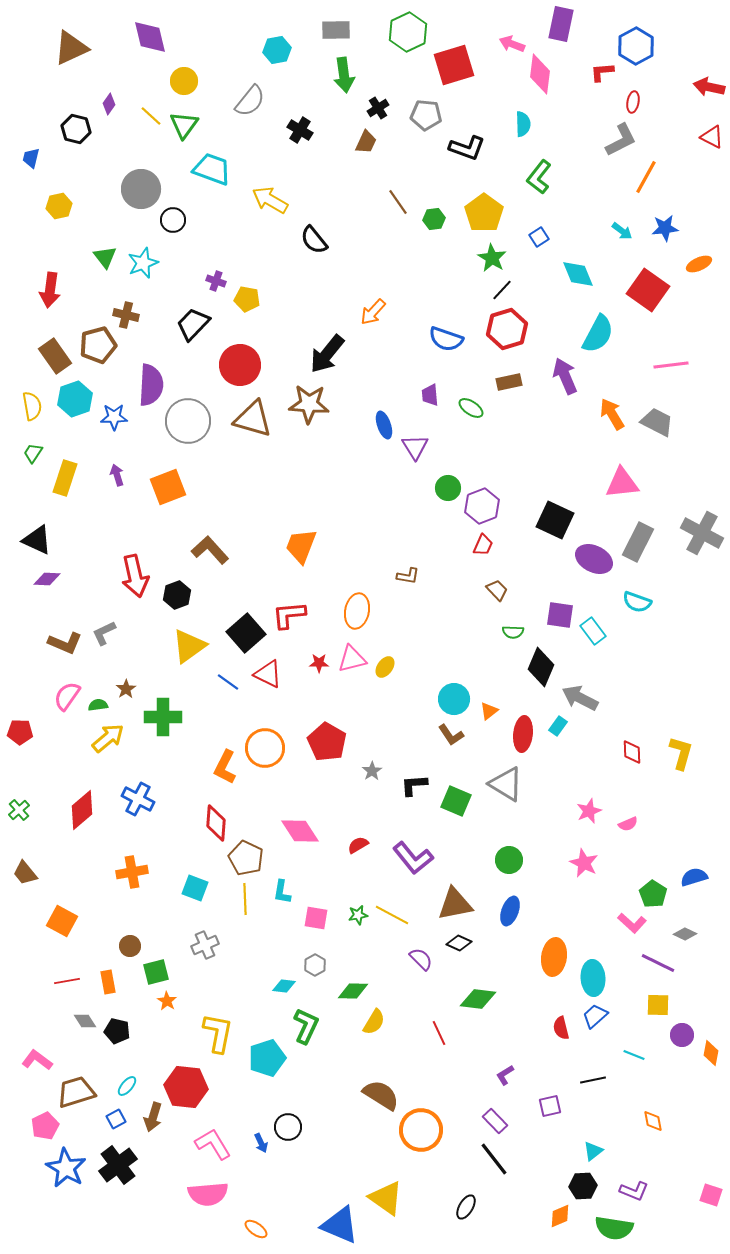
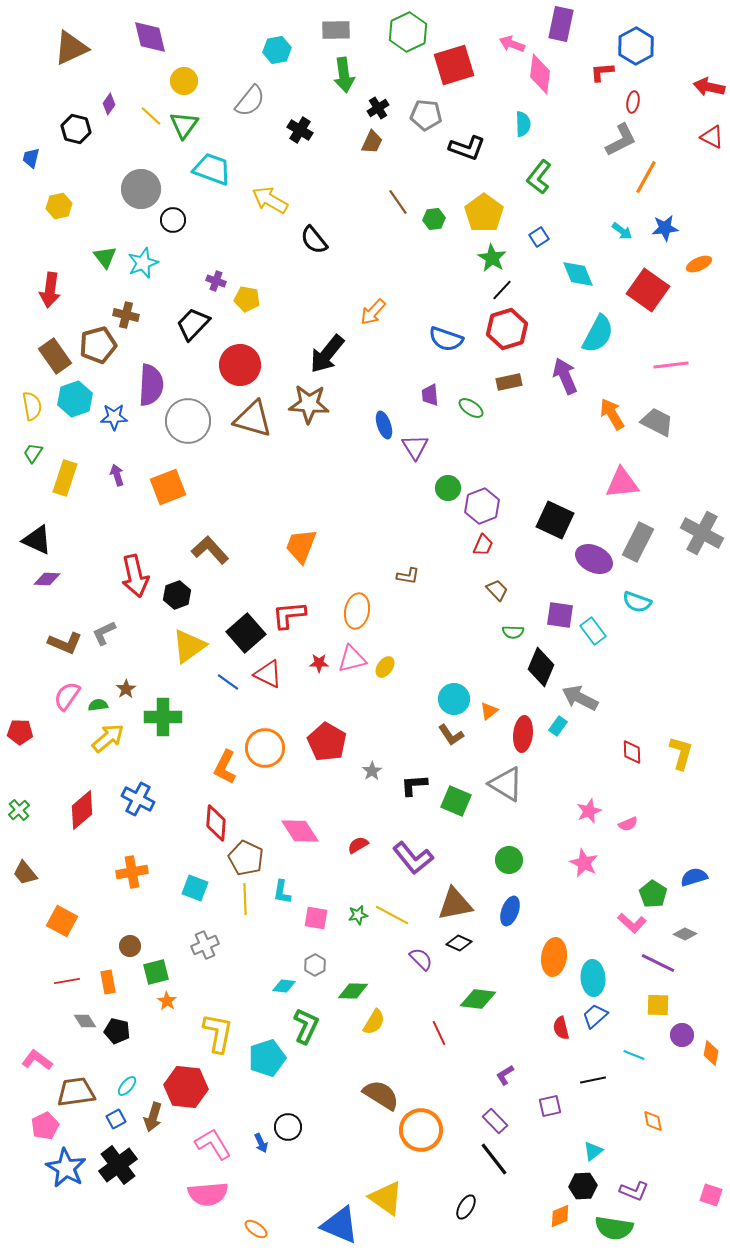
brown trapezoid at (366, 142): moved 6 px right
brown trapezoid at (76, 1092): rotated 9 degrees clockwise
